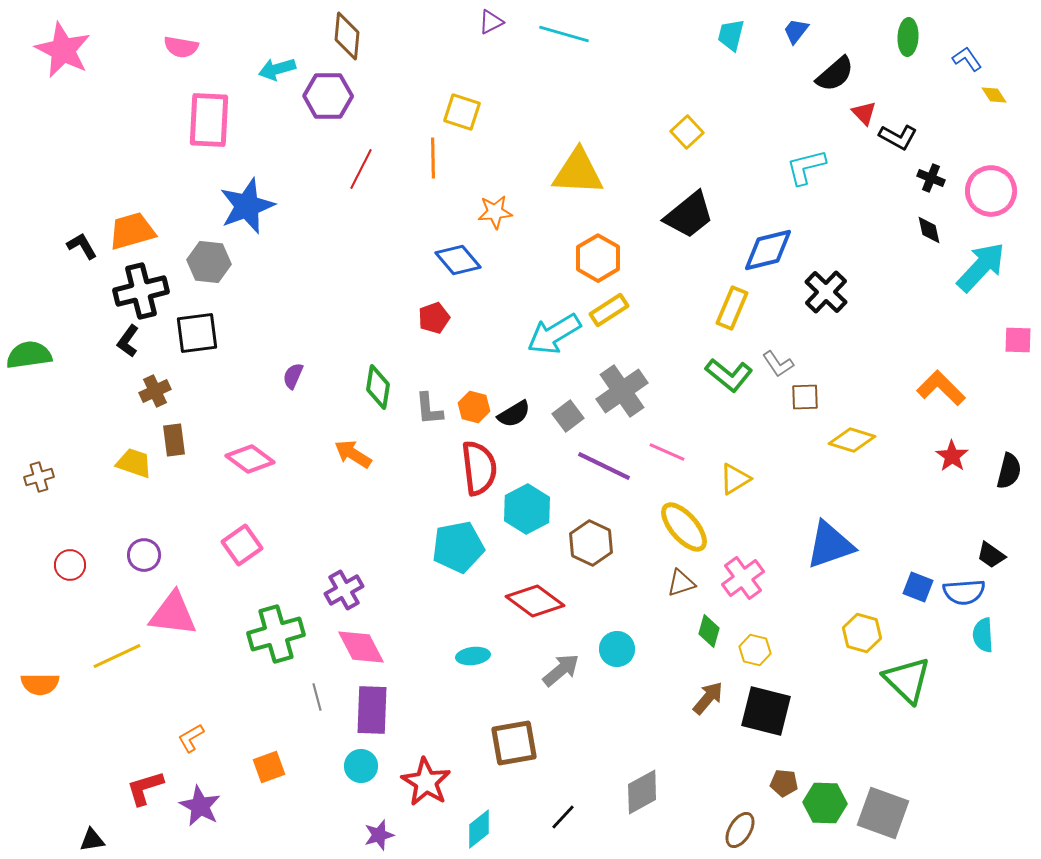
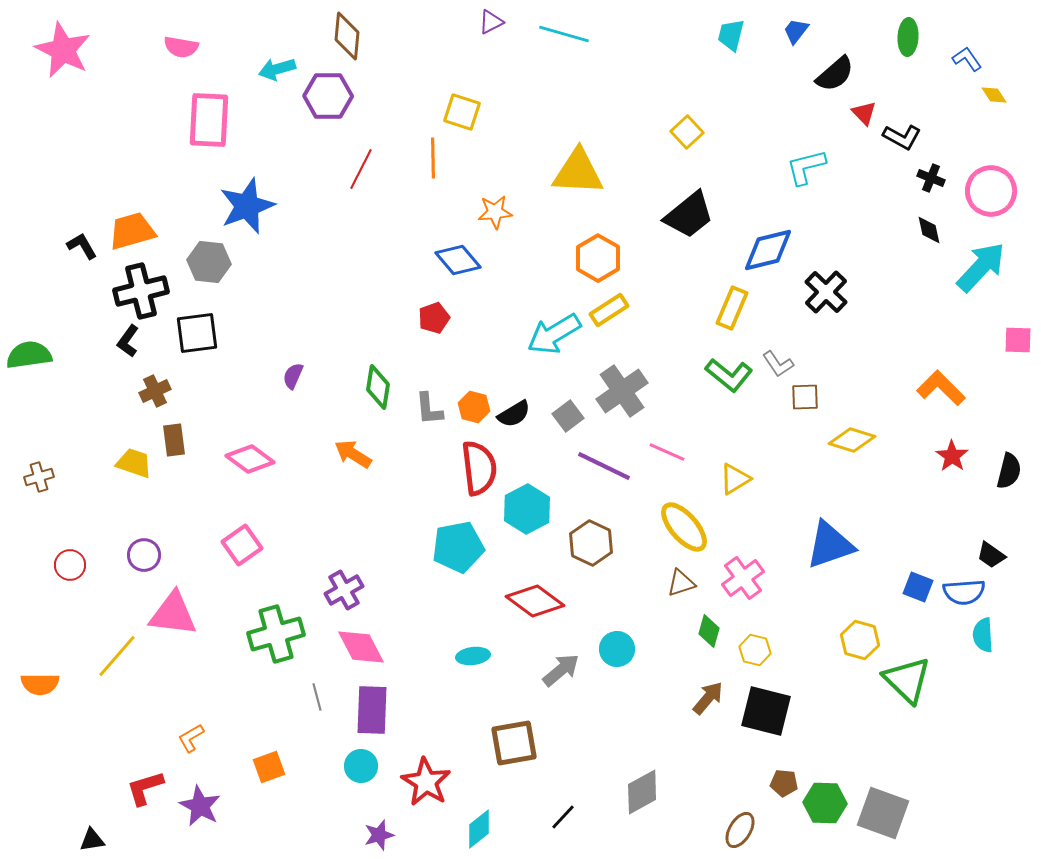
black L-shape at (898, 137): moved 4 px right
yellow hexagon at (862, 633): moved 2 px left, 7 px down
yellow line at (117, 656): rotated 24 degrees counterclockwise
